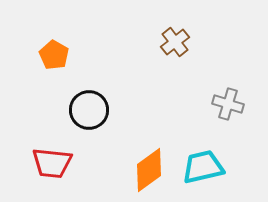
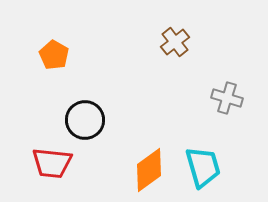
gray cross: moved 1 px left, 6 px up
black circle: moved 4 px left, 10 px down
cyan trapezoid: rotated 87 degrees clockwise
